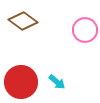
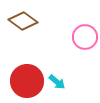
pink circle: moved 7 px down
red circle: moved 6 px right, 1 px up
